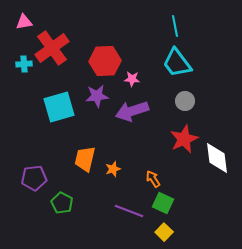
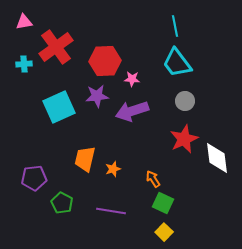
red cross: moved 4 px right, 1 px up
cyan square: rotated 8 degrees counterclockwise
purple line: moved 18 px left; rotated 12 degrees counterclockwise
